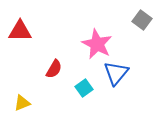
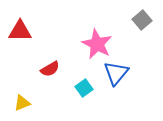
gray square: rotated 12 degrees clockwise
red semicircle: moved 4 px left; rotated 30 degrees clockwise
